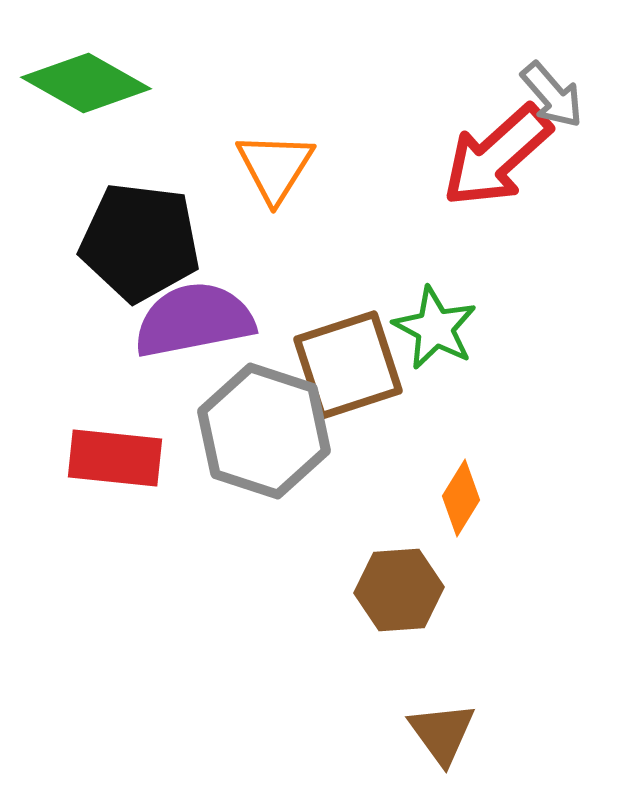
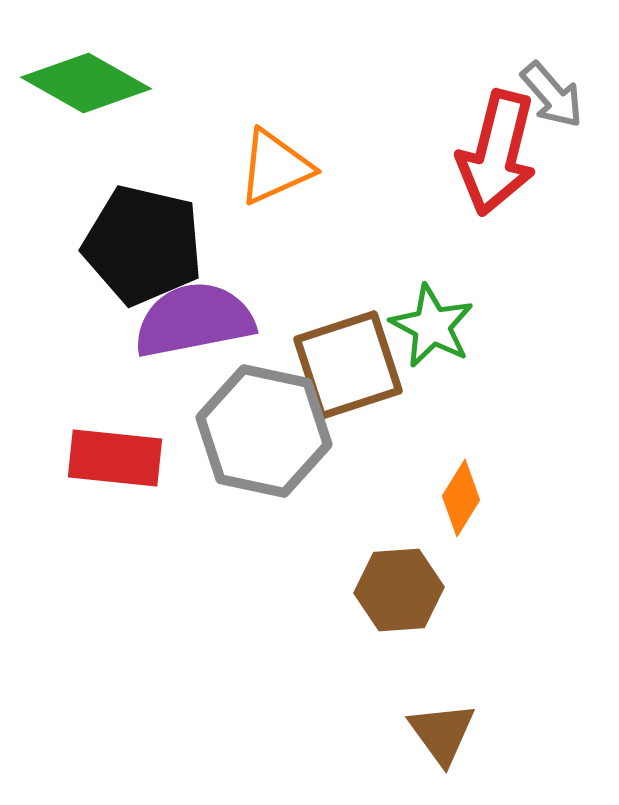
red arrow: moved 3 px up; rotated 34 degrees counterclockwise
orange triangle: rotated 34 degrees clockwise
black pentagon: moved 3 px right, 3 px down; rotated 6 degrees clockwise
green star: moved 3 px left, 2 px up
gray hexagon: rotated 6 degrees counterclockwise
